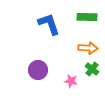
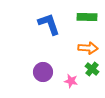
purple circle: moved 5 px right, 2 px down
